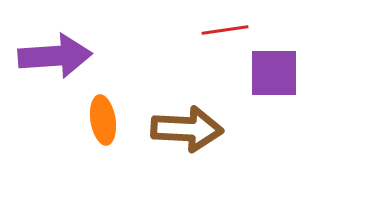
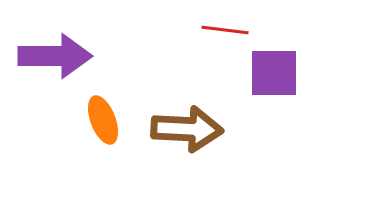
red line: rotated 15 degrees clockwise
purple arrow: rotated 4 degrees clockwise
orange ellipse: rotated 12 degrees counterclockwise
